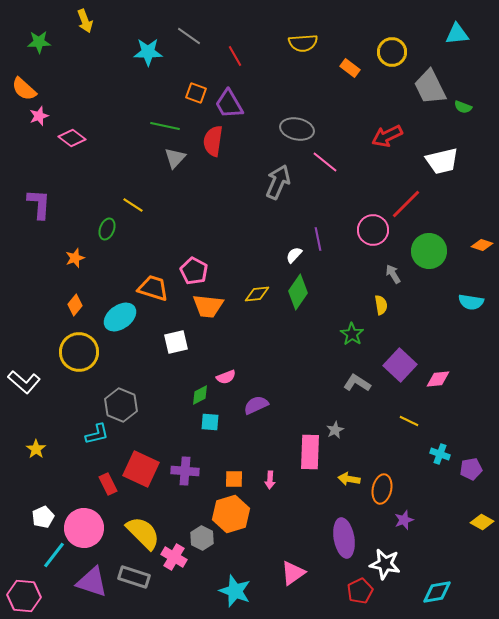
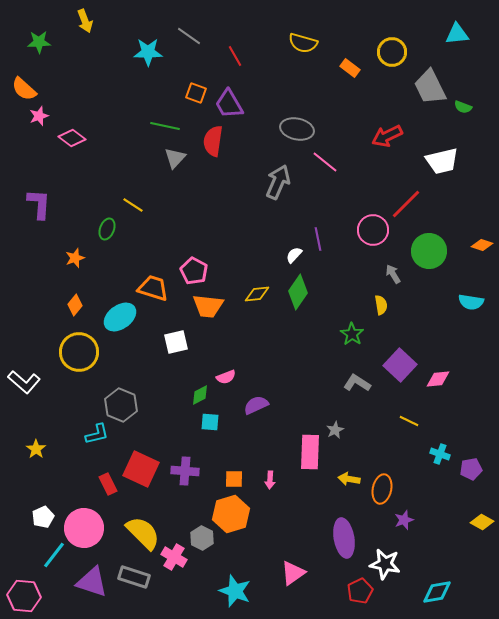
yellow semicircle at (303, 43): rotated 20 degrees clockwise
